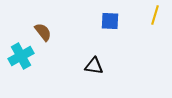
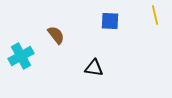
yellow line: rotated 30 degrees counterclockwise
brown semicircle: moved 13 px right, 3 px down
black triangle: moved 2 px down
